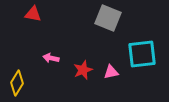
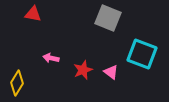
cyan square: rotated 28 degrees clockwise
pink triangle: rotated 49 degrees clockwise
